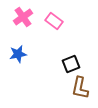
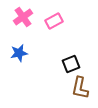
pink rectangle: rotated 66 degrees counterclockwise
blue star: moved 1 px right, 1 px up
